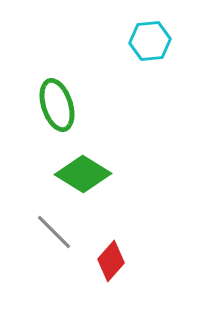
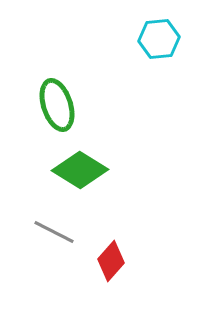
cyan hexagon: moved 9 px right, 2 px up
green diamond: moved 3 px left, 4 px up
gray line: rotated 18 degrees counterclockwise
